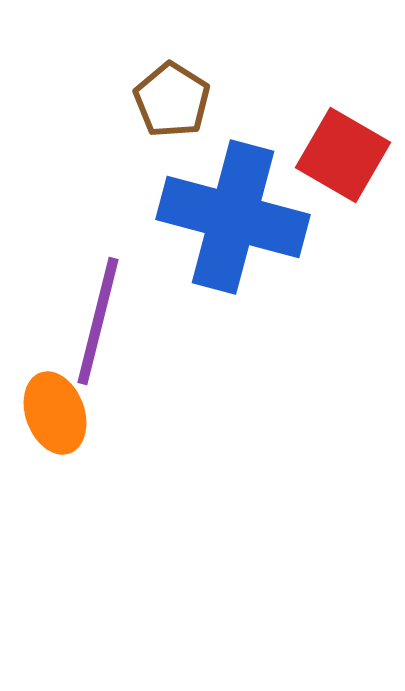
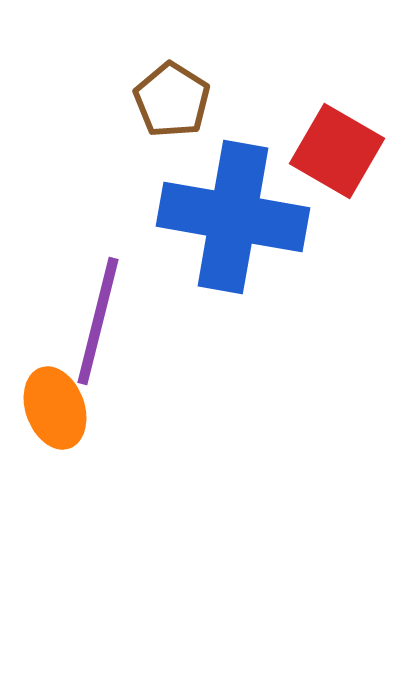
red square: moved 6 px left, 4 px up
blue cross: rotated 5 degrees counterclockwise
orange ellipse: moved 5 px up
